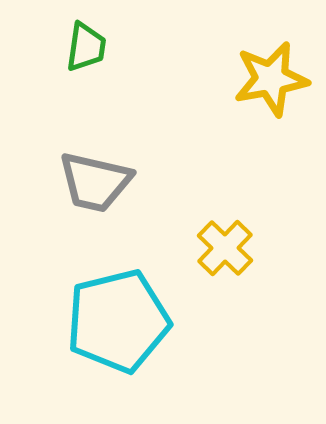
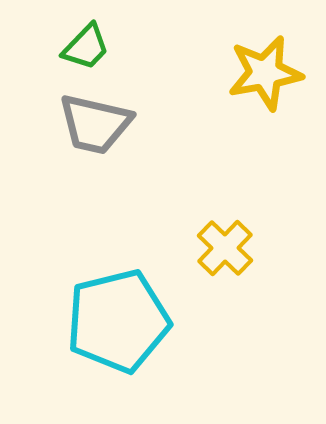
green trapezoid: rotated 36 degrees clockwise
yellow star: moved 6 px left, 6 px up
gray trapezoid: moved 58 px up
